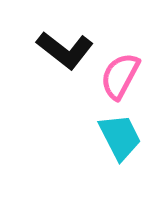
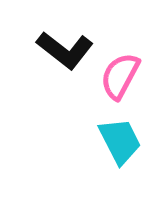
cyan trapezoid: moved 4 px down
